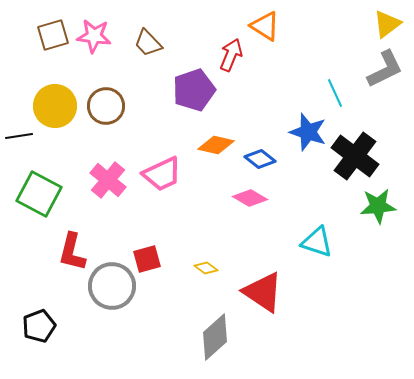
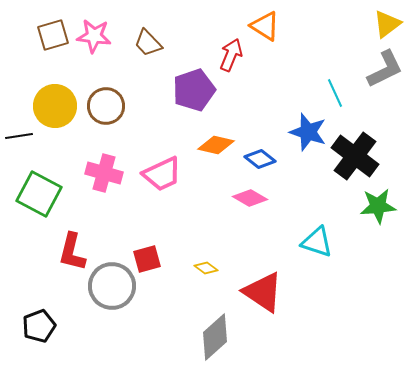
pink cross: moved 4 px left, 7 px up; rotated 24 degrees counterclockwise
